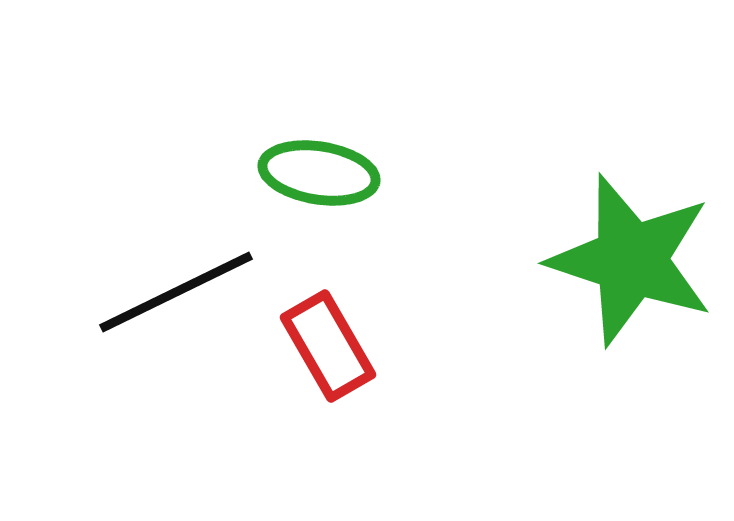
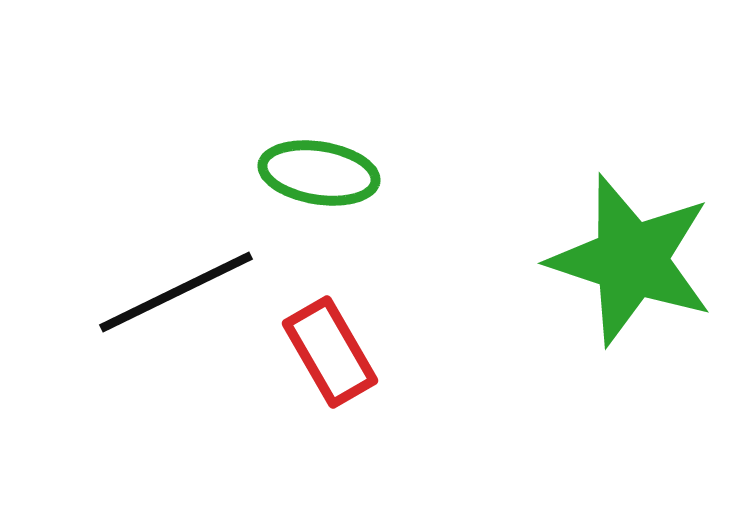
red rectangle: moved 2 px right, 6 px down
